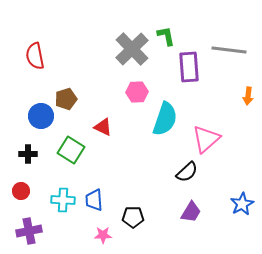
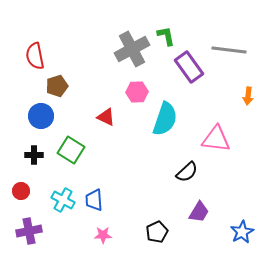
gray cross: rotated 16 degrees clockwise
purple rectangle: rotated 32 degrees counterclockwise
brown pentagon: moved 9 px left, 13 px up
red triangle: moved 3 px right, 10 px up
pink triangle: moved 10 px right; rotated 48 degrees clockwise
black cross: moved 6 px right, 1 px down
cyan cross: rotated 25 degrees clockwise
blue star: moved 28 px down
purple trapezoid: moved 8 px right
black pentagon: moved 24 px right, 15 px down; rotated 25 degrees counterclockwise
